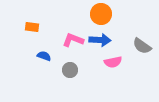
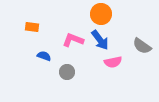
blue arrow: rotated 50 degrees clockwise
gray circle: moved 3 px left, 2 px down
